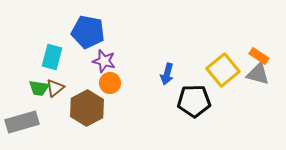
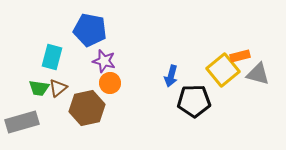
blue pentagon: moved 2 px right, 2 px up
orange rectangle: moved 19 px left; rotated 48 degrees counterclockwise
blue arrow: moved 4 px right, 2 px down
brown triangle: moved 3 px right
brown hexagon: rotated 16 degrees clockwise
